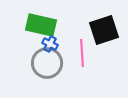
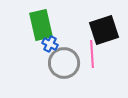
green rectangle: rotated 64 degrees clockwise
pink line: moved 10 px right, 1 px down
gray circle: moved 17 px right
